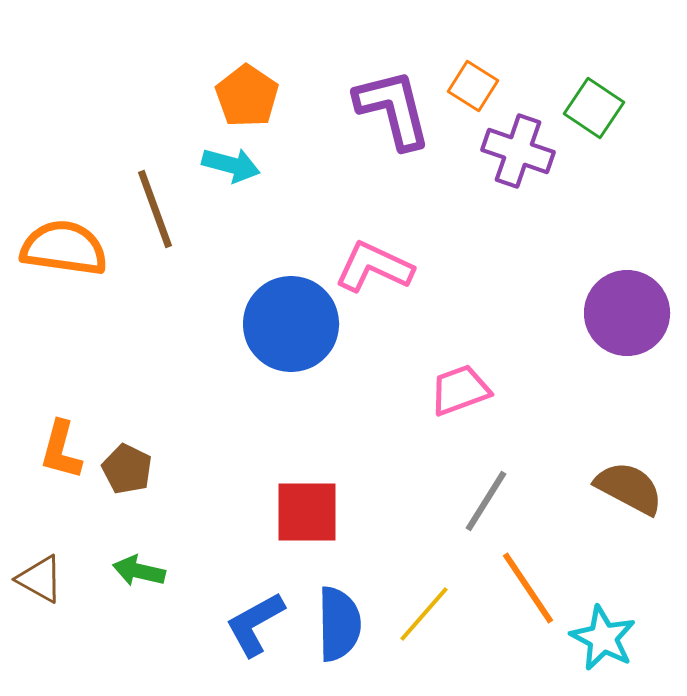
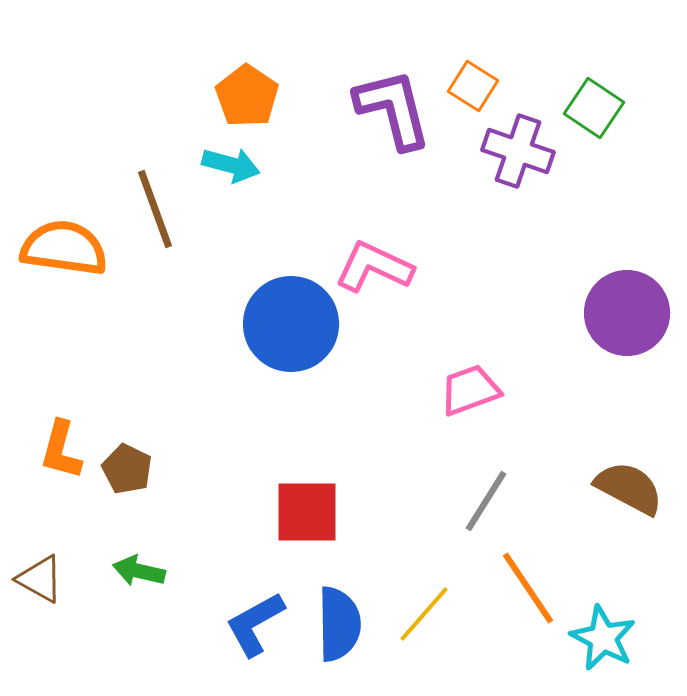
pink trapezoid: moved 10 px right
